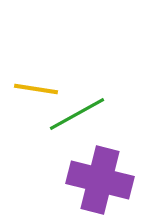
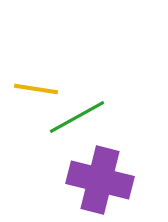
green line: moved 3 px down
